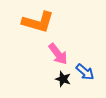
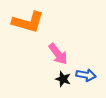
orange L-shape: moved 10 px left
blue arrow: moved 1 px right, 3 px down; rotated 30 degrees counterclockwise
